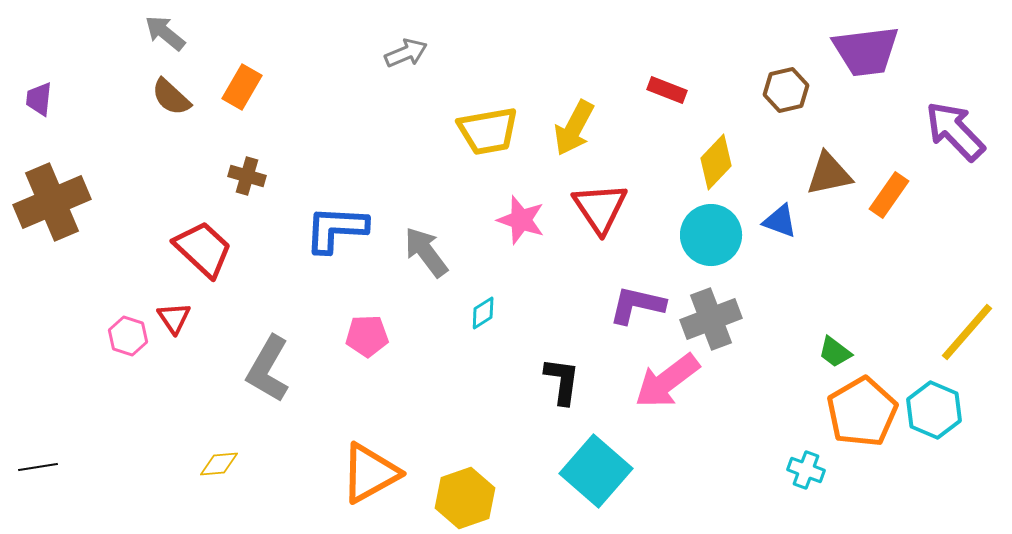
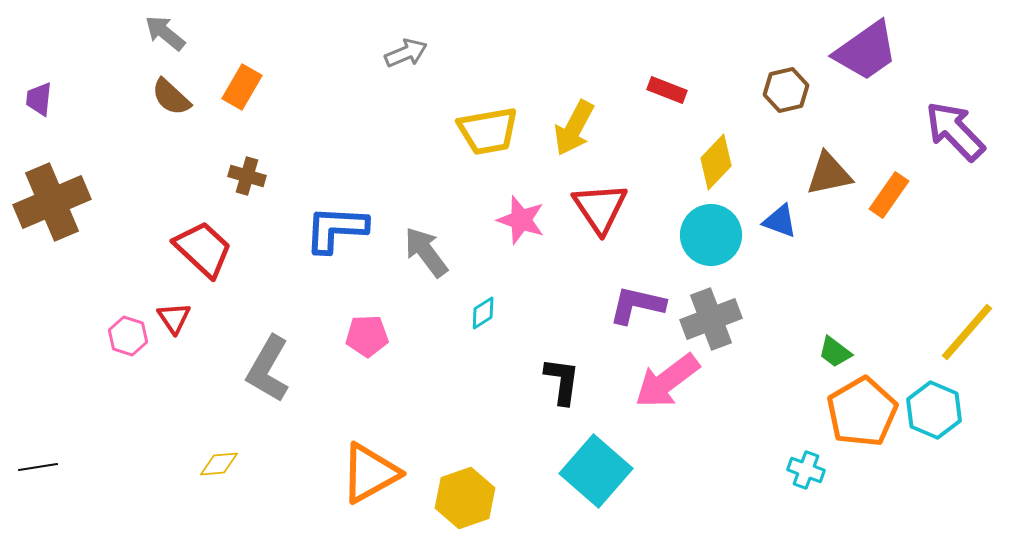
purple trapezoid at (866, 51): rotated 28 degrees counterclockwise
